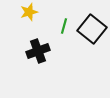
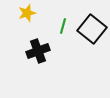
yellow star: moved 2 px left, 1 px down
green line: moved 1 px left
